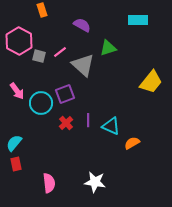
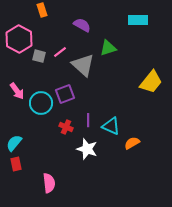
pink hexagon: moved 2 px up
red cross: moved 4 px down; rotated 24 degrees counterclockwise
white star: moved 8 px left, 33 px up; rotated 10 degrees clockwise
